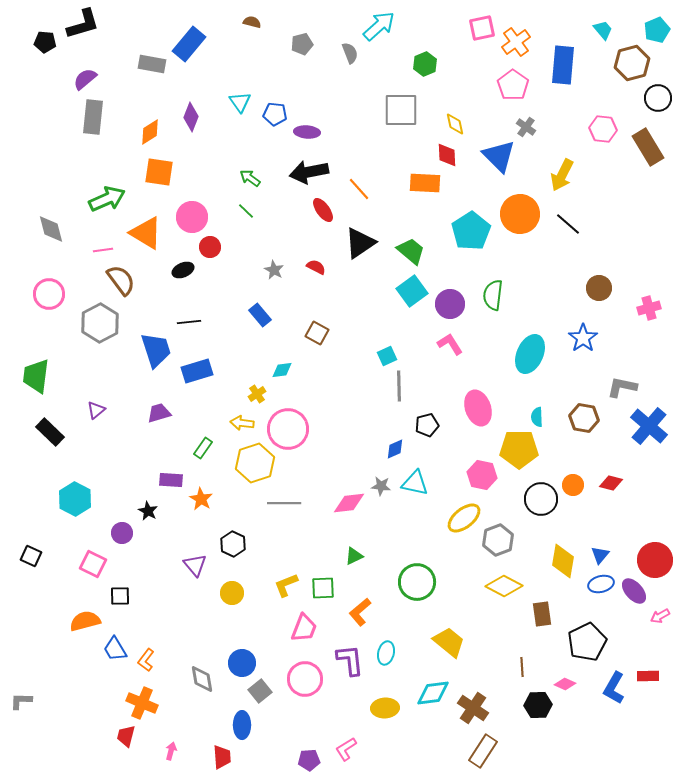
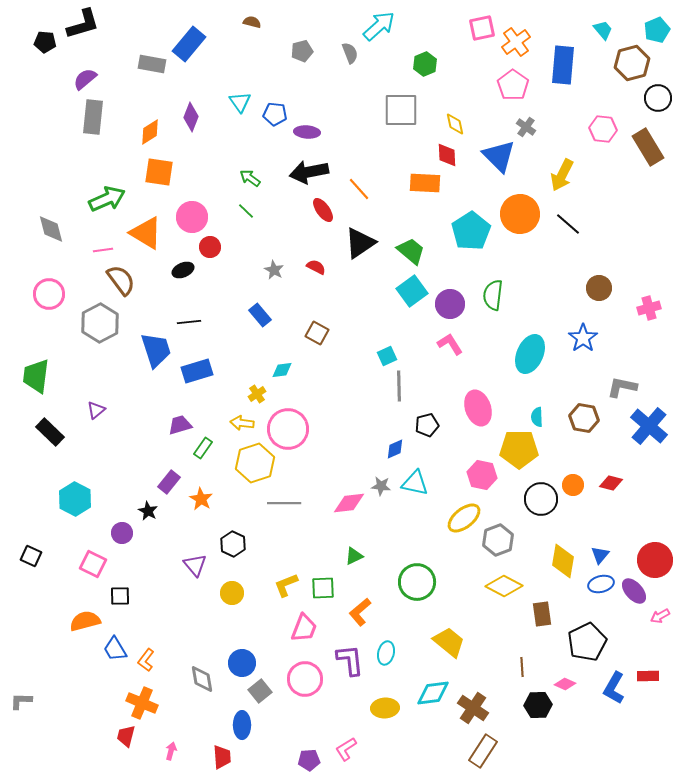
gray pentagon at (302, 44): moved 7 px down
purple trapezoid at (159, 413): moved 21 px right, 12 px down
purple rectangle at (171, 480): moved 2 px left, 2 px down; rotated 55 degrees counterclockwise
